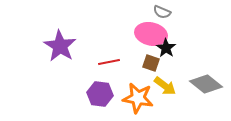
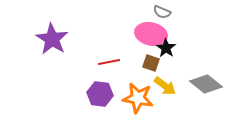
purple star: moved 8 px left, 7 px up
